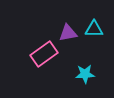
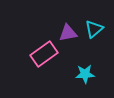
cyan triangle: rotated 42 degrees counterclockwise
